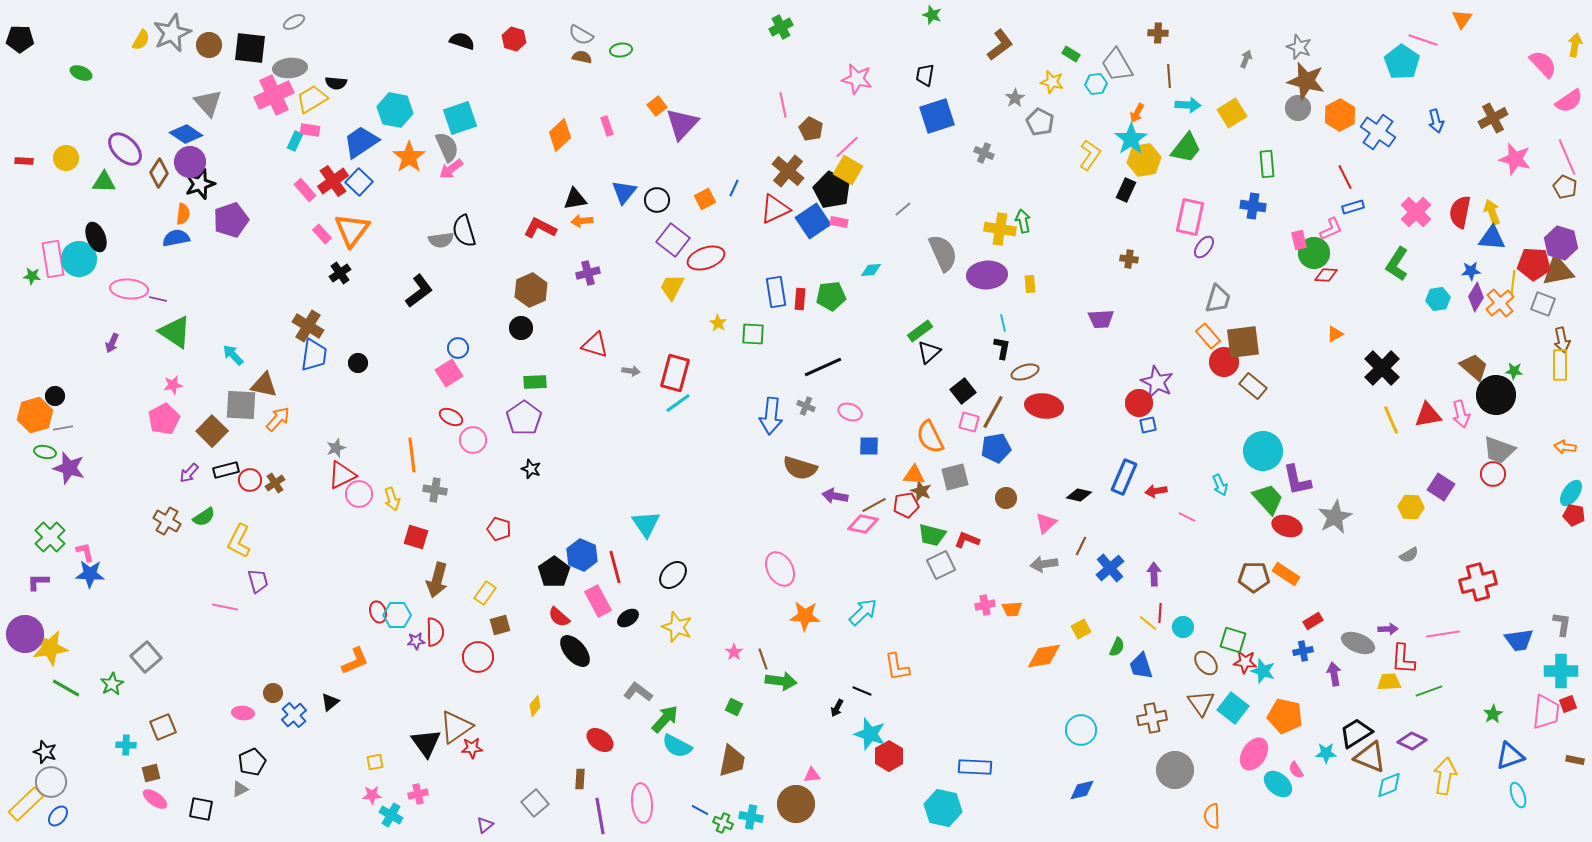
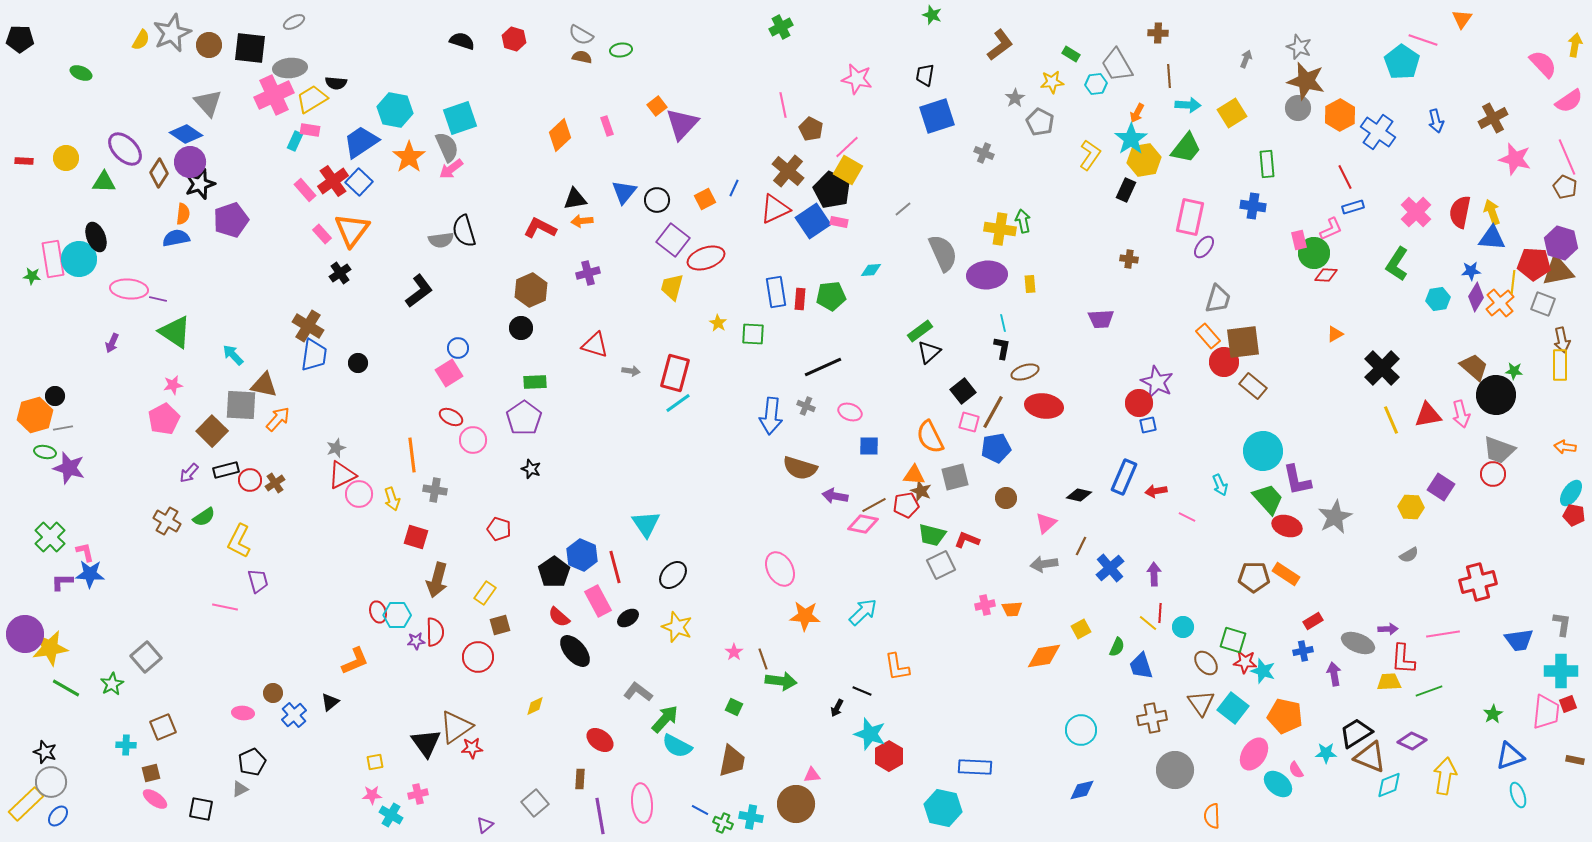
yellow star at (1052, 82): rotated 20 degrees counterclockwise
yellow trapezoid at (672, 287): rotated 12 degrees counterclockwise
purple L-shape at (38, 582): moved 24 px right
yellow diamond at (535, 706): rotated 25 degrees clockwise
